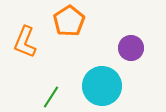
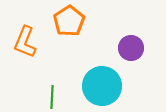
green line: moved 1 px right; rotated 30 degrees counterclockwise
